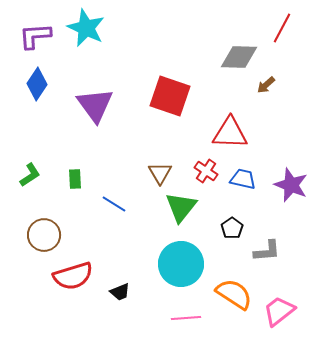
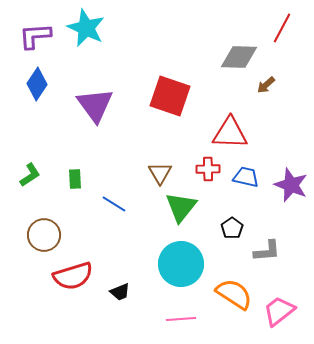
red cross: moved 2 px right, 2 px up; rotated 35 degrees counterclockwise
blue trapezoid: moved 3 px right, 2 px up
pink line: moved 5 px left, 1 px down
